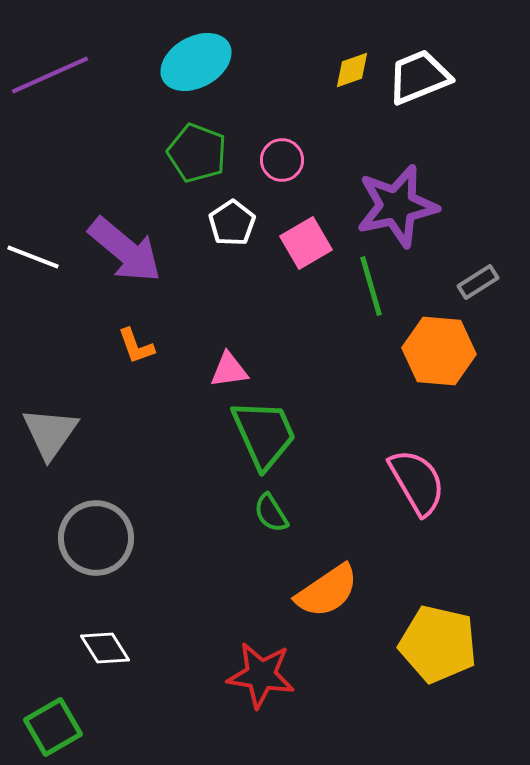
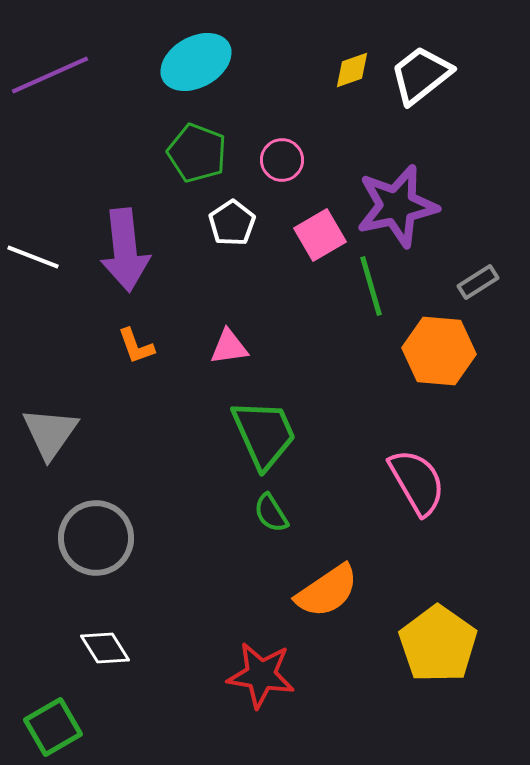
white trapezoid: moved 2 px right, 2 px up; rotated 16 degrees counterclockwise
pink square: moved 14 px right, 8 px up
purple arrow: rotated 44 degrees clockwise
pink triangle: moved 23 px up
yellow pentagon: rotated 22 degrees clockwise
